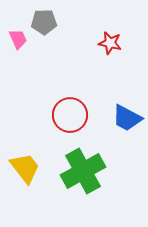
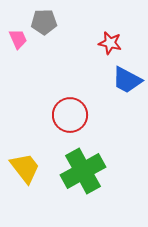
blue trapezoid: moved 38 px up
